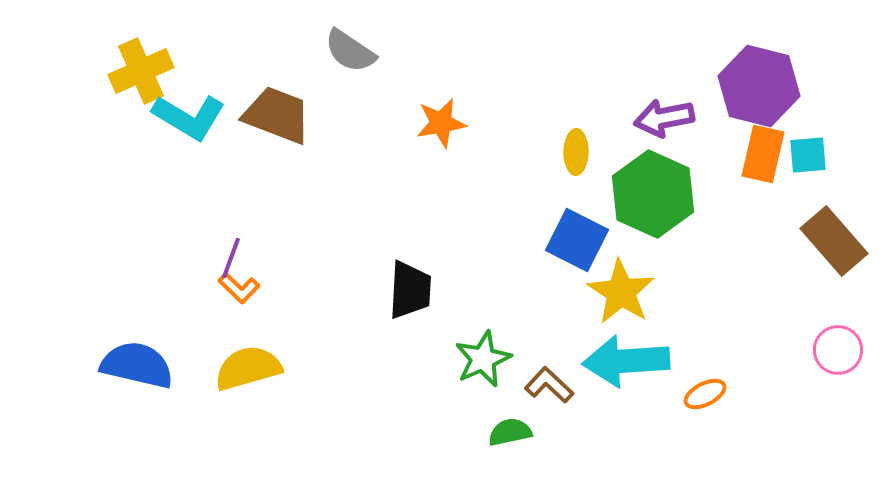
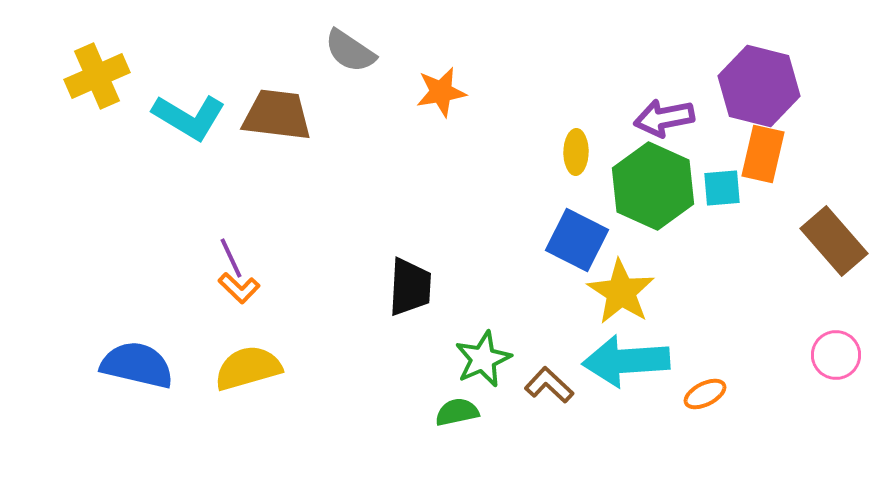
yellow cross: moved 44 px left, 5 px down
brown trapezoid: rotated 14 degrees counterclockwise
orange star: moved 31 px up
cyan square: moved 86 px left, 33 px down
green hexagon: moved 8 px up
purple line: rotated 45 degrees counterclockwise
black trapezoid: moved 3 px up
pink circle: moved 2 px left, 5 px down
green semicircle: moved 53 px left, 20 px up
